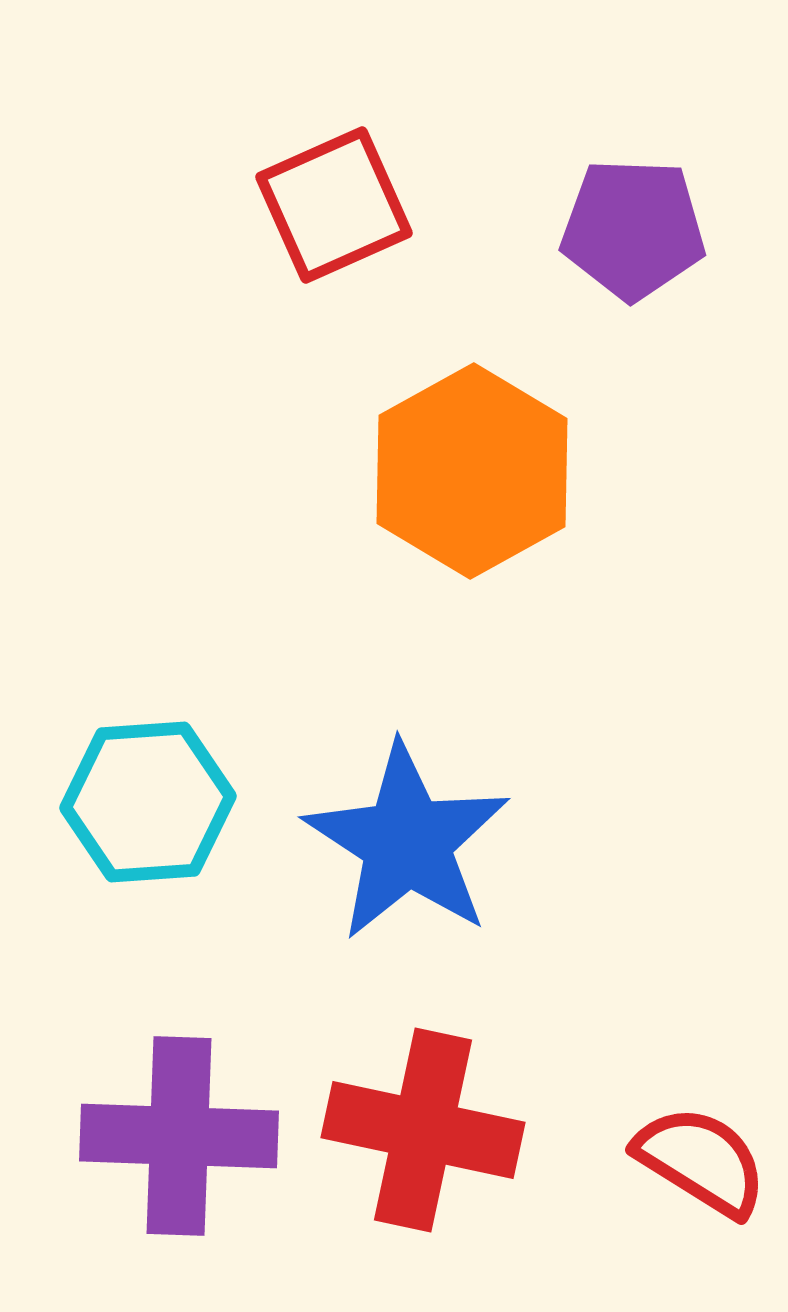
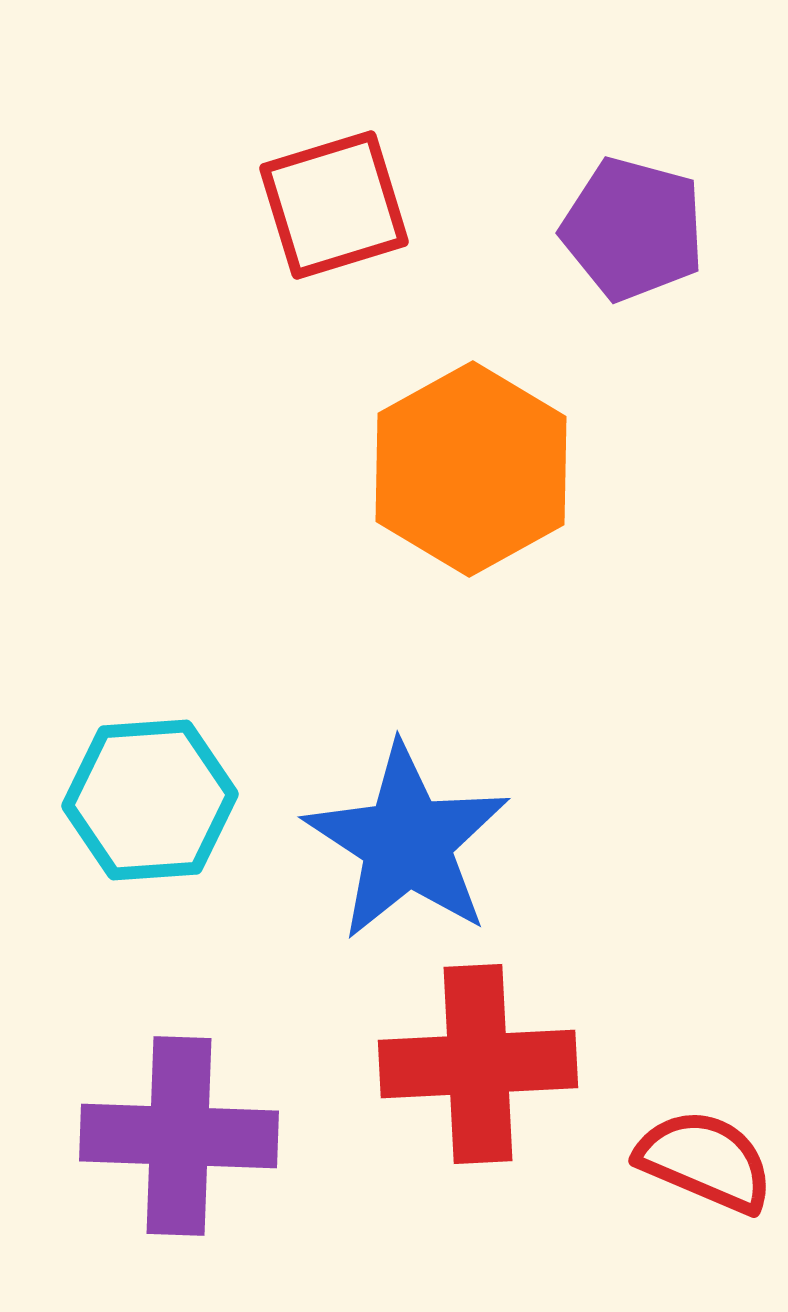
red square: rotated 7 degrees clockwise
purple pentagon: rotated 13 degrees clockwise
orange hexagon: moved 1 px left, 2 px up
cyan hexagon: moved 2 px right, 2 px up
red cross: moved 55 px right, 66 px up; rotated 15 degrees counterclockwise
red semicircle: moved 4 px right; rotated 9 degrees counterclockwise
